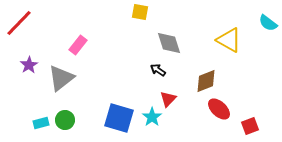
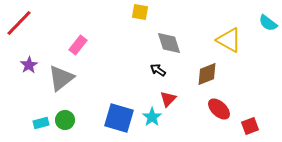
brown diamond: moved 1 px right, 7 px up
